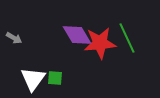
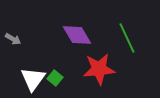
gray arrow: moved 1 px left, 1 px down
red star: moved 1 px left, 26 px down
green square: rotated 35 degrees clockwise
